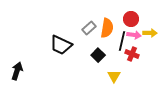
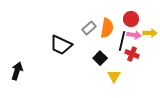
black square: moved 2 px right, 3 px down
